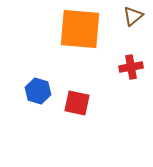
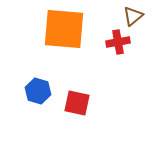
orange square: moved 16 px left
red cross: moved 13 px left, 25 px up
